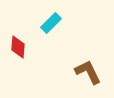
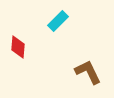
cyan rectangle: moved 7 px right, 2 px up
